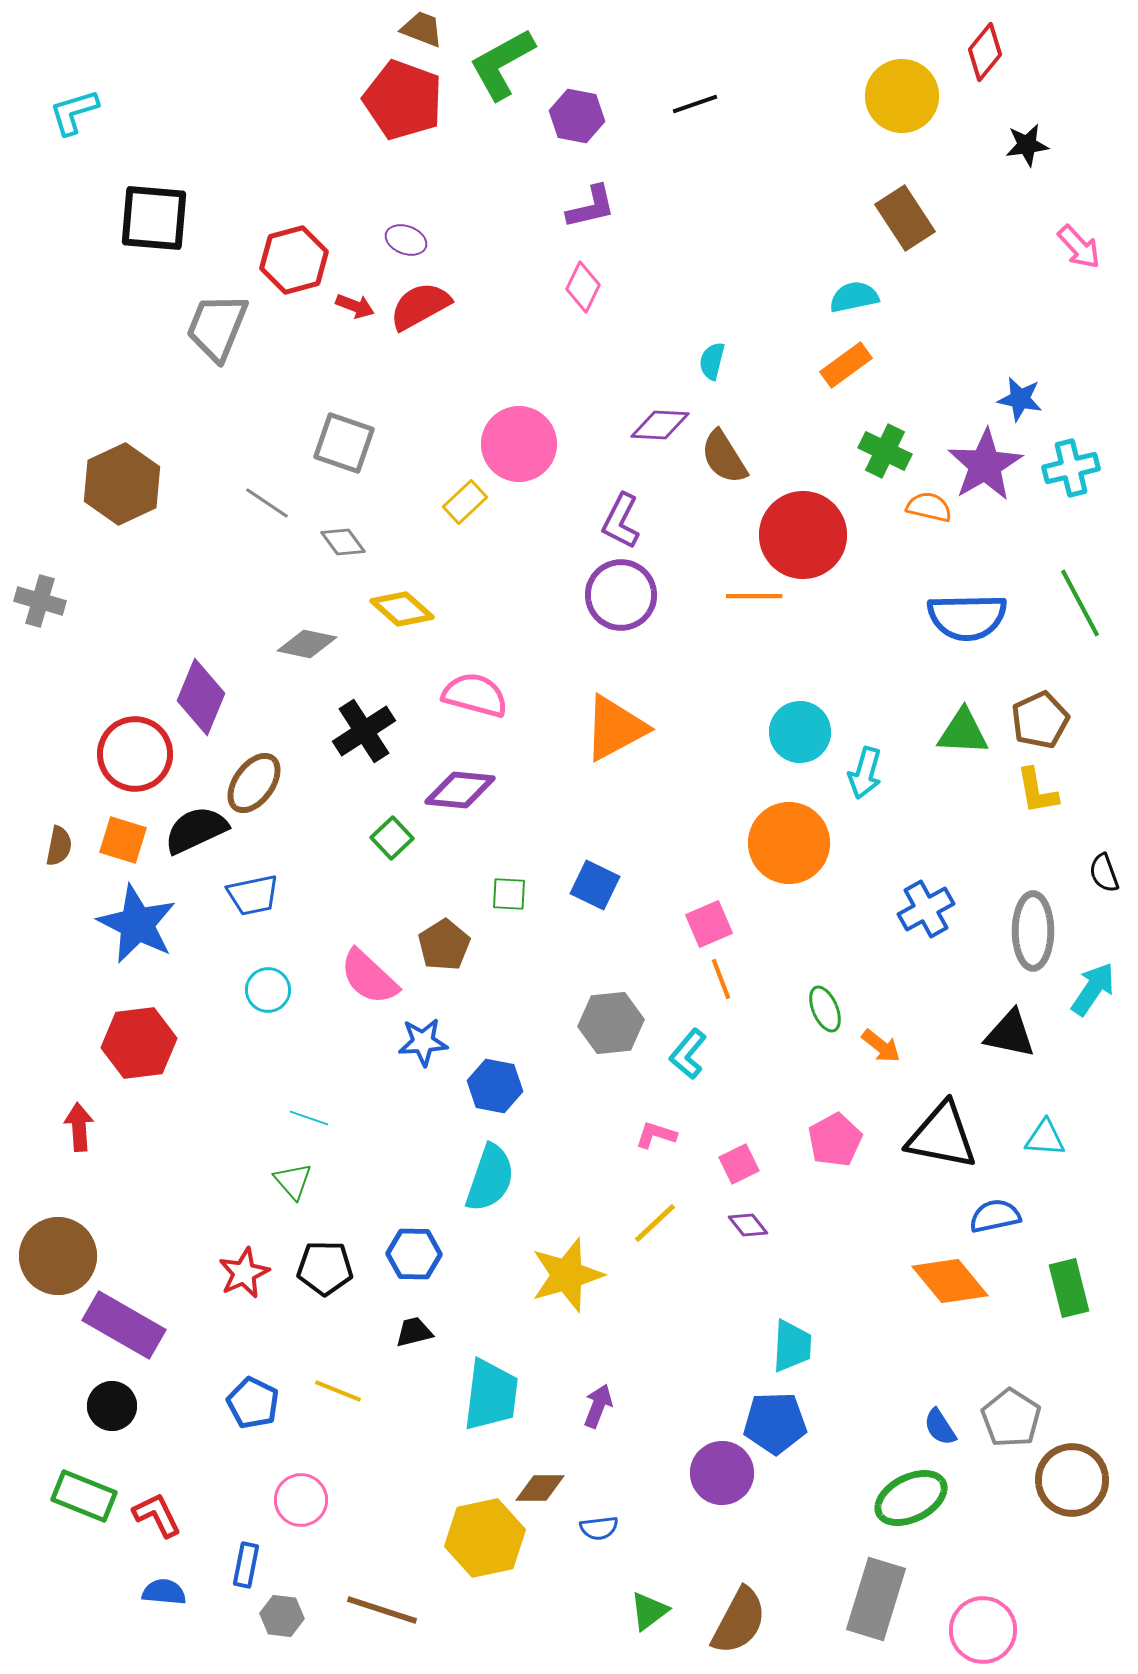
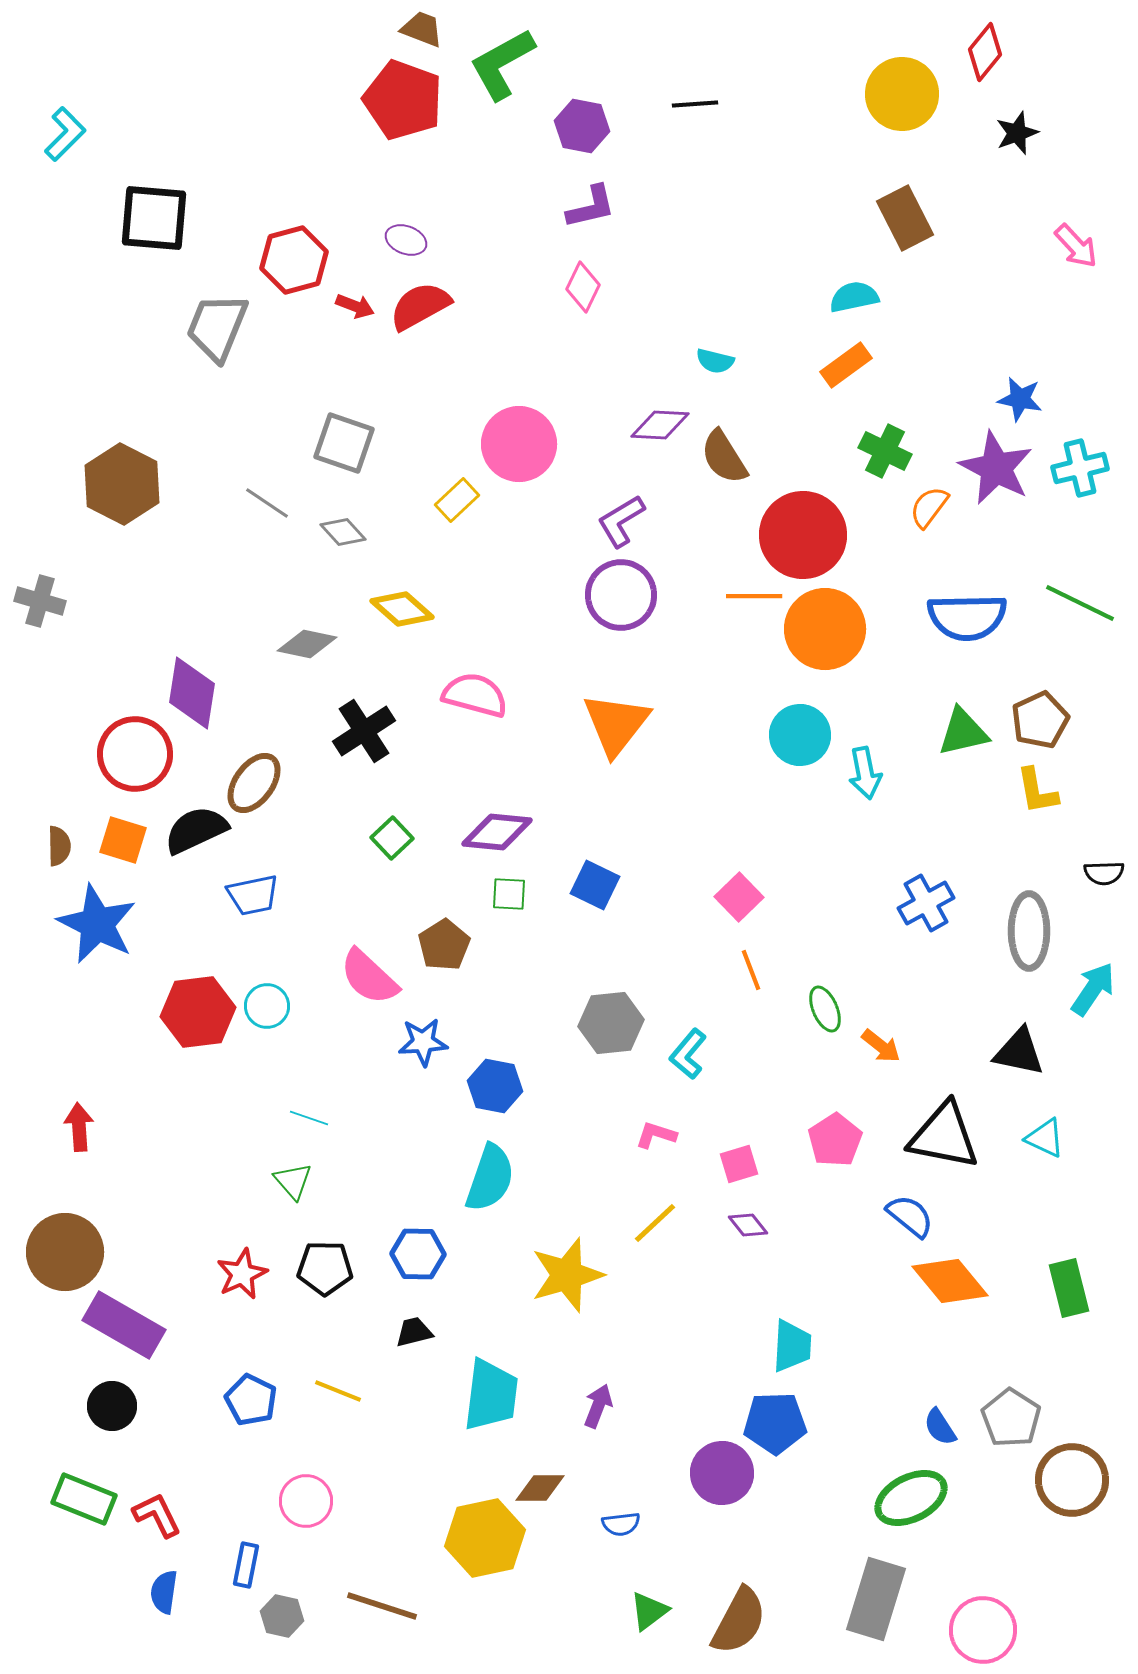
yellow circle at (902, 96): moved 2 px up
black line at (695, 104): rotated 15 degrees clockwise
cyan L-shape at (74, 112): moved 9 px left, 22 px down; rotated 152 degrees clockwise
purple hexagon at (577, 116): moved 5 px right, 10 px down
black star at (1027, 145): moved 10 px left, 12 px up; rotated 12 degrees counterclockwise
brown rectangle at (905, 218): rotated 6 degrees clockwise
pink arrow at (1079, 247): moved 3 px left, 1 px up
cyan semicircle at (712, 361): moved 3 px right; rotated 90 degrees counterclockwise
purple star at (985, 465): moved 11 px right, 3 px down; rotated 14 degrees counterclockwise
cyan cross at (1071, 468): moved 9 px right
brown hexagon at (122, 484): rotated 8 degrees counterclockwise
yellow rectangle at (465, 502): moved 8 px left, 2 px up
orange semicircle at (929, 507): rotated 66 degrees counterclockwise
purple L-shape at (621, 521): rotated 32 degrees clockwise
gray diamond at (343, 542): moved 10 px up; rotated 6 degrees counterclockwise
green line at (1080, 603): rotated 36 degrees counterclockwise
purple diamond at (201, 697): moved 9 px left, 4 px up; rotated 14 degrees counterclockwise
orange triangle at (615, 728): moved 1 px right, 4 px up; rotated 24 degrees counterclockwise
cyan circle at (800, 732): moved 3 px down
green triangle at (963, 732): rotated 16 degrees counterclockwise
cyan arrow at (865, 773): rotated 27 degrees counterclockwise
purple diamond at (460, 790): moved 37 px right, 42 px down
orange circle at (789, 843): moved 36 px right, 214 px up
brown semicircle at (59, 846): rotated 12 degrees counterclockwise
black semicircle at (1104, 873): rotated 72 degrees counterclockwise
blue cross at (926, 909): moved 6 px up
blue star at (137, 924): moved 40 px left
pink square at (709, 924): moved 30 px right, 27 px up; rotated 21 degrees counterclockwise
gray ellipse at (1033, 931): moved 4 px left
orange line at (721, 979): moved 30 px right, 9 px up
cyan circle at (268, 990): moved 1 px left, 16 px down
black triangle at (1010, 1034): moved 9 px right, 18 px down
red hexagon at (139, 1043): moved 59 px right, 31 px up
black triangle at (942, 1136): moved 2 px right
cyan triangle at (1045, 1138): rotated 21 degrees clockwise
pink pentagon at (835, 1140): rotated 4 degrees counterclockwise
pink square at (739, 1164): rotated 9 degrees clockwise
blue semicircle at (995, 1216): moved 85 px left; rotated 51 degrees clockwise
blue hexagon at (414, 1254): moved 4 px right
brown circle at (58, 1256): moved 7 px right, 4 px up
red star at (244, 1273): moved 2 px left, 1 px down
blue pentagon at (253, 1403): moved 2 px left, 3 px up
green rectangle at (84, 1496): moved 3 px down
pink circle at (301, 1500): moved 5 px right, 1 px down
blue semicircle at (599, 1528): moved 22 px right, 4 px up
blue semicircle at (164, 1592): rotated 87 degrees counterclockwise
brown line at (382, 1610): moved 4 px up
gray hexagon at (282, 1616): rotated 6 degrees clockwise
